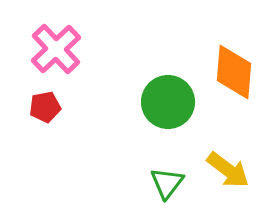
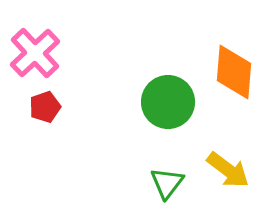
pink cross: moved 21 px left, 4 px down
red pentagon: rotated 8 degrees counterclockwise
